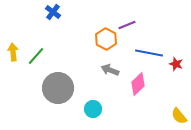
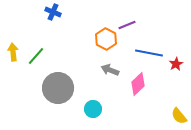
blue cross: rotated 14 degrees counterclockwise
red star: rotated 24 degrees clockwise
